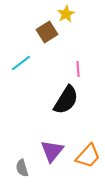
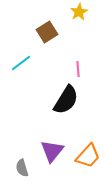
yellow star: moved 13 px right, 2 px up
